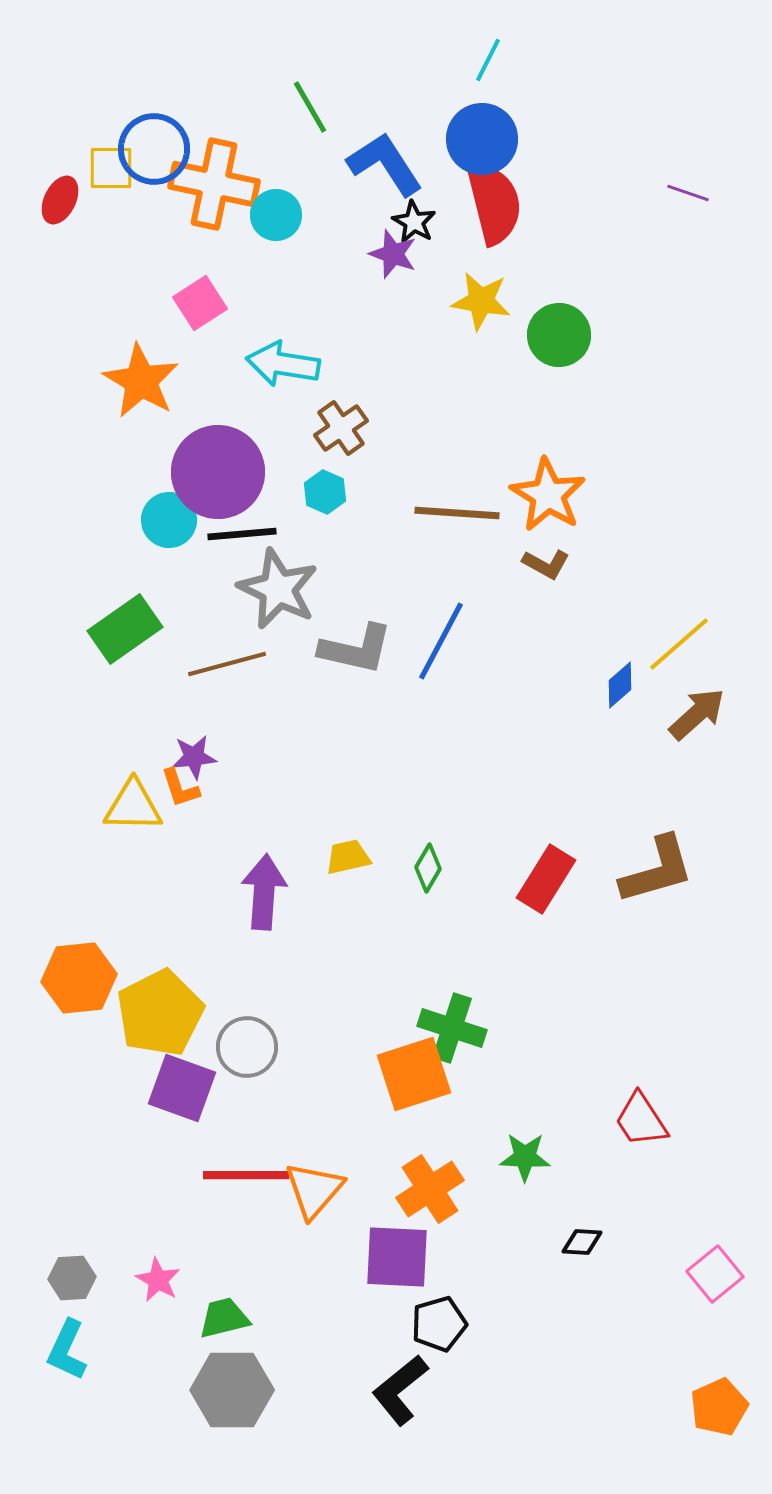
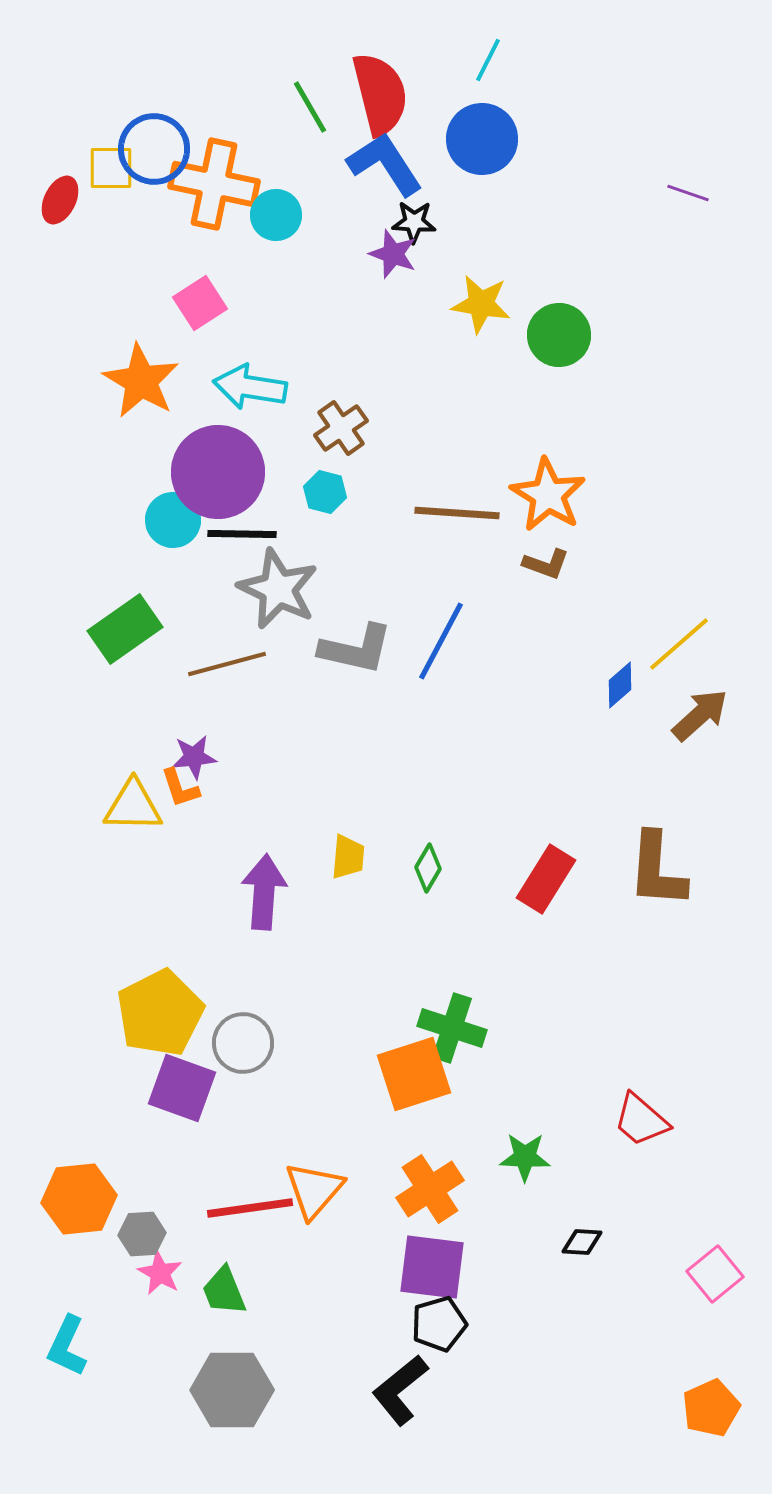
red semicircle at (494, 203): moved 114 px left, 109 px up
black star at (414, 222): rotated 27 degrees counterclockwise
yellow star at (481, 301): moved 3 px down
cyan arrow at (283, 364): moved 33 px left, 23 px down
cyan hexagon at (325, 492): rotated 9 degrees counterclockwise
cyan circle at (169, 520): moved 4 px right
black line at (242, 534): rotated 6 degrees clockwise
brown L-shape at (546, 564): rotated 9 degrees counterclockwise
brown arrow at (697, 714): moved 3 px right, 1 px down
yellow trapezoid at (348, 857): rotated 108 degrees clockwise
brown L-shape at (657, 870): rotated 110 degrees clockwise
orange hexagon at (79, 978): moved 221 px down
gray circle at (247, 1047): moved 4 px left, 4 px up
red trapezoid at (641, 1120): rotated 16 degrees counterclockwise
red line at (246, 1175): moved 4 px right, 33 px down; rotated 8 degrees counterclockwise
purple square at (397, 1257): moved 35 px right, 10 px down; rotated 4 degrees clockwise
gray hexagon at (72, 1278): moved 70 px right, 44 px up
pink star at (158, 1280): moved 2 px right, 7 px up
green trapezoid at (224, 1318): moved 27 px up; rotated 98 degrees counterclockwise
cyan L-shape at (67, 1350): moved 4 px up
orange pentagon at (719, 1407): moved 8 px left, 1 px down
